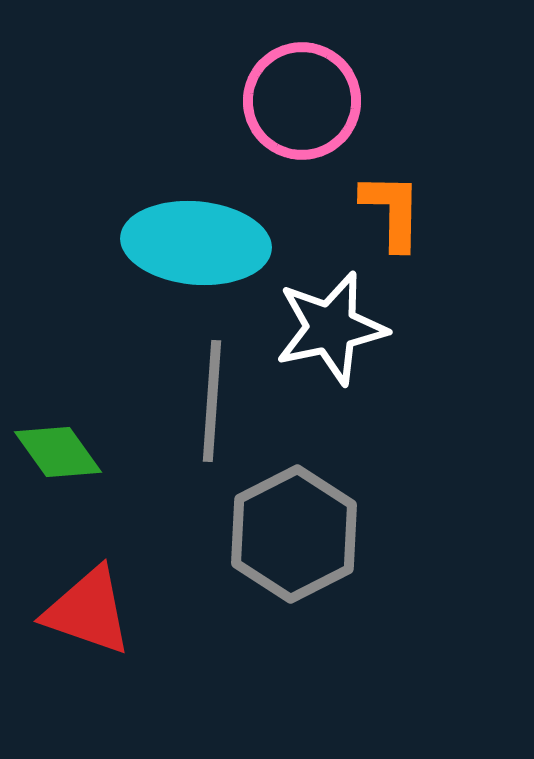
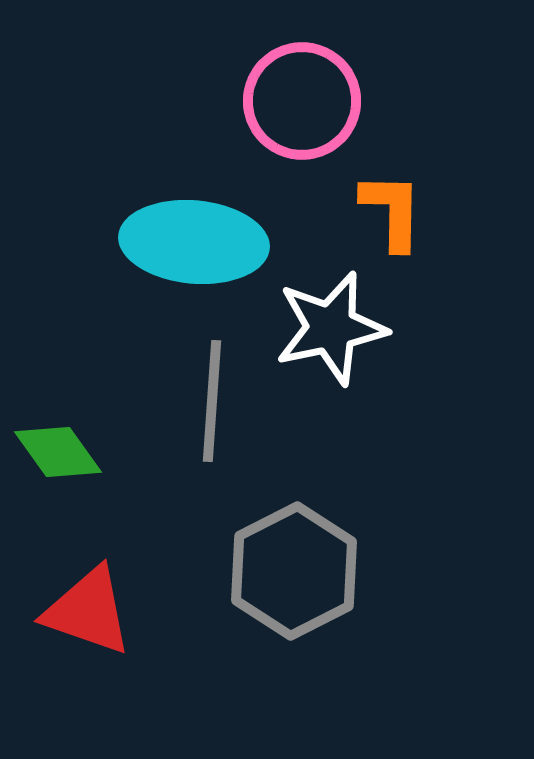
cyan ellipse: moved 2 px left, 1 px up
gray hexagon: moved 37 px down
